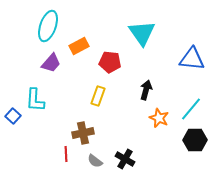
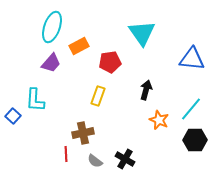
cyan ellipse: moved 4 px right, 1 px down
red pentagon: rotated 15 degrees counterclockwise
orange star: moved 2 px down
